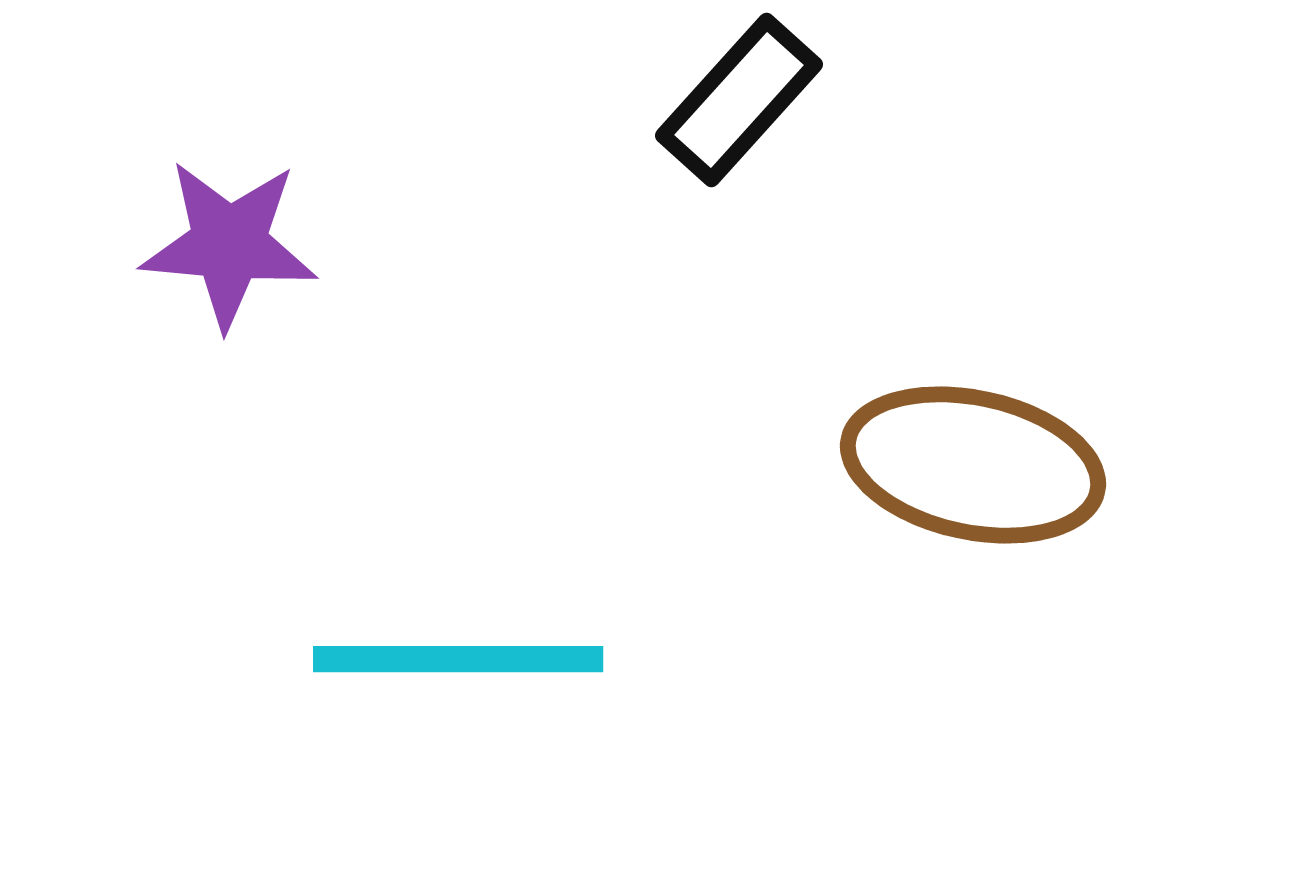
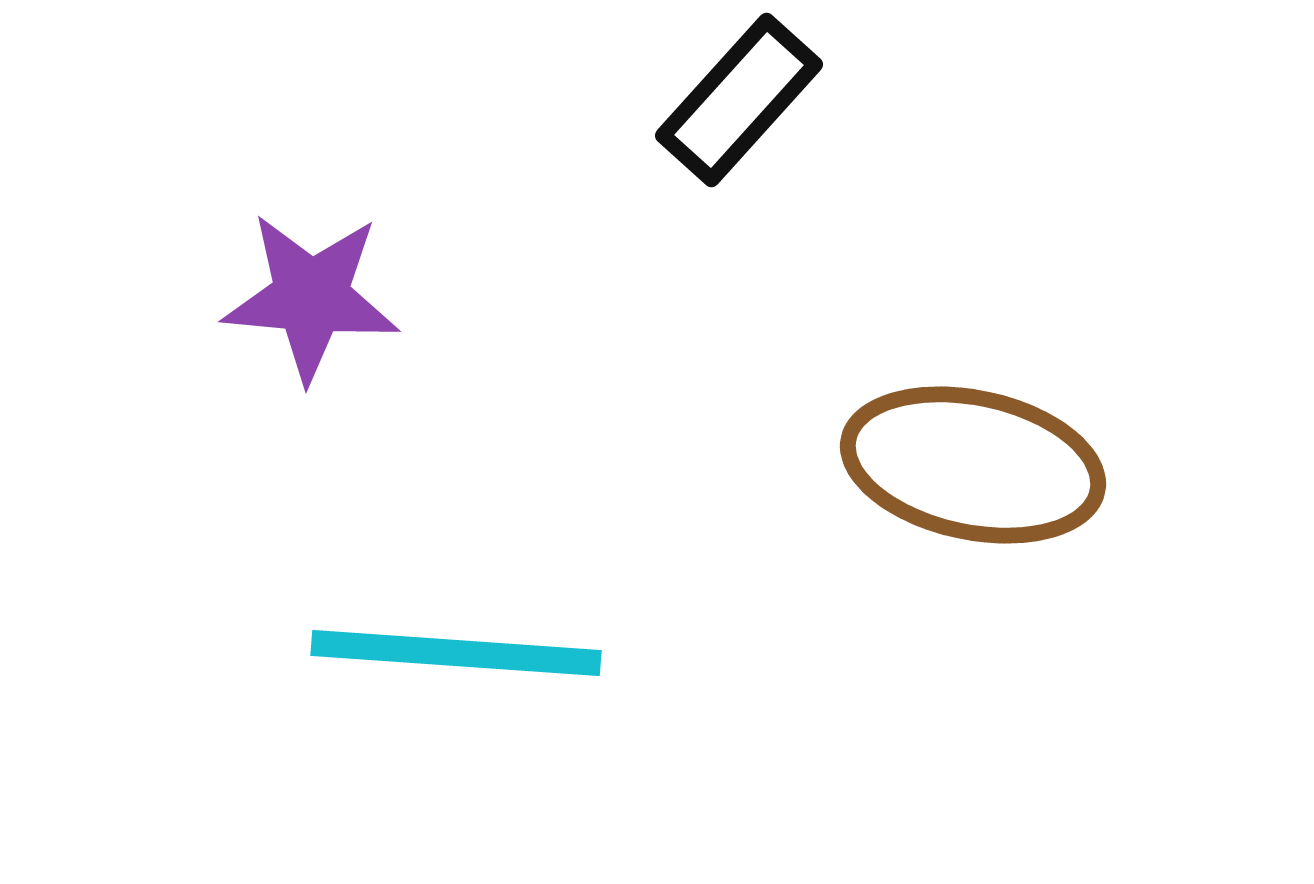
purple star: moved 82 px right, 53 px down
cyan line: moved 2 px left, 6 px up; rotated 4 degrees clockwise
